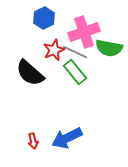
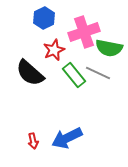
gray line: moved 23 px right, 21 px down
green rectangle: moved 1 px left, 3 px down
